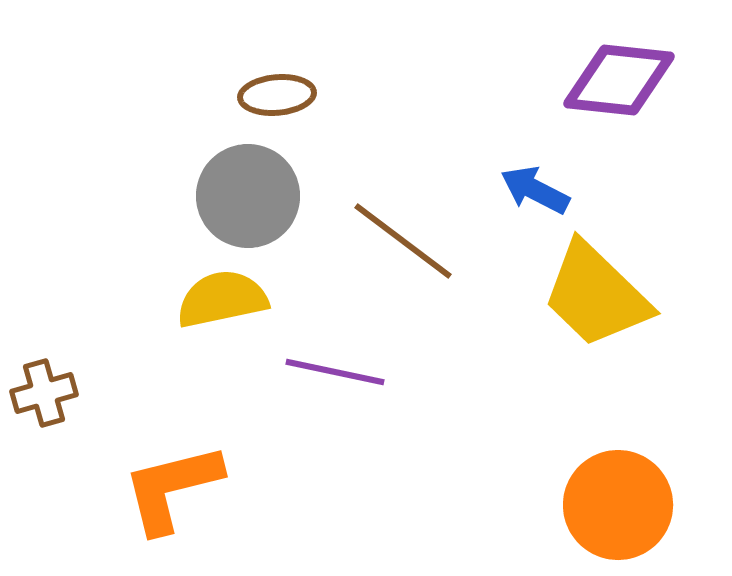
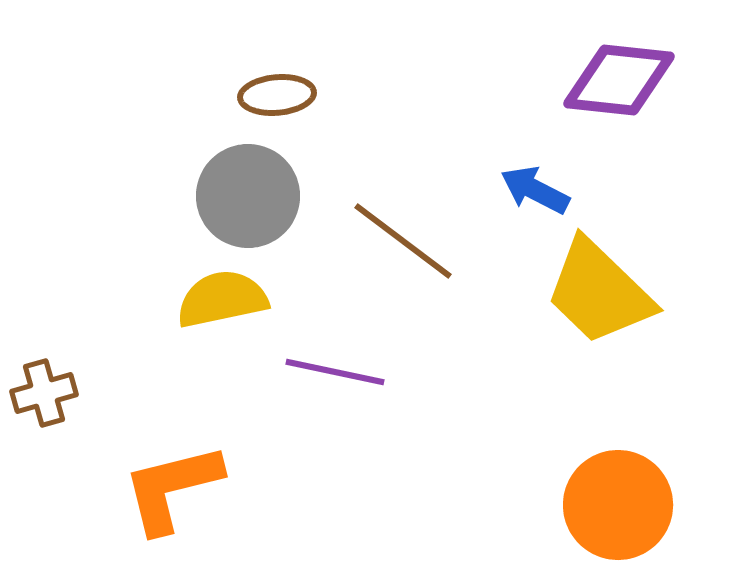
yellow trapezoid: moved 3 px right, 3 px up
